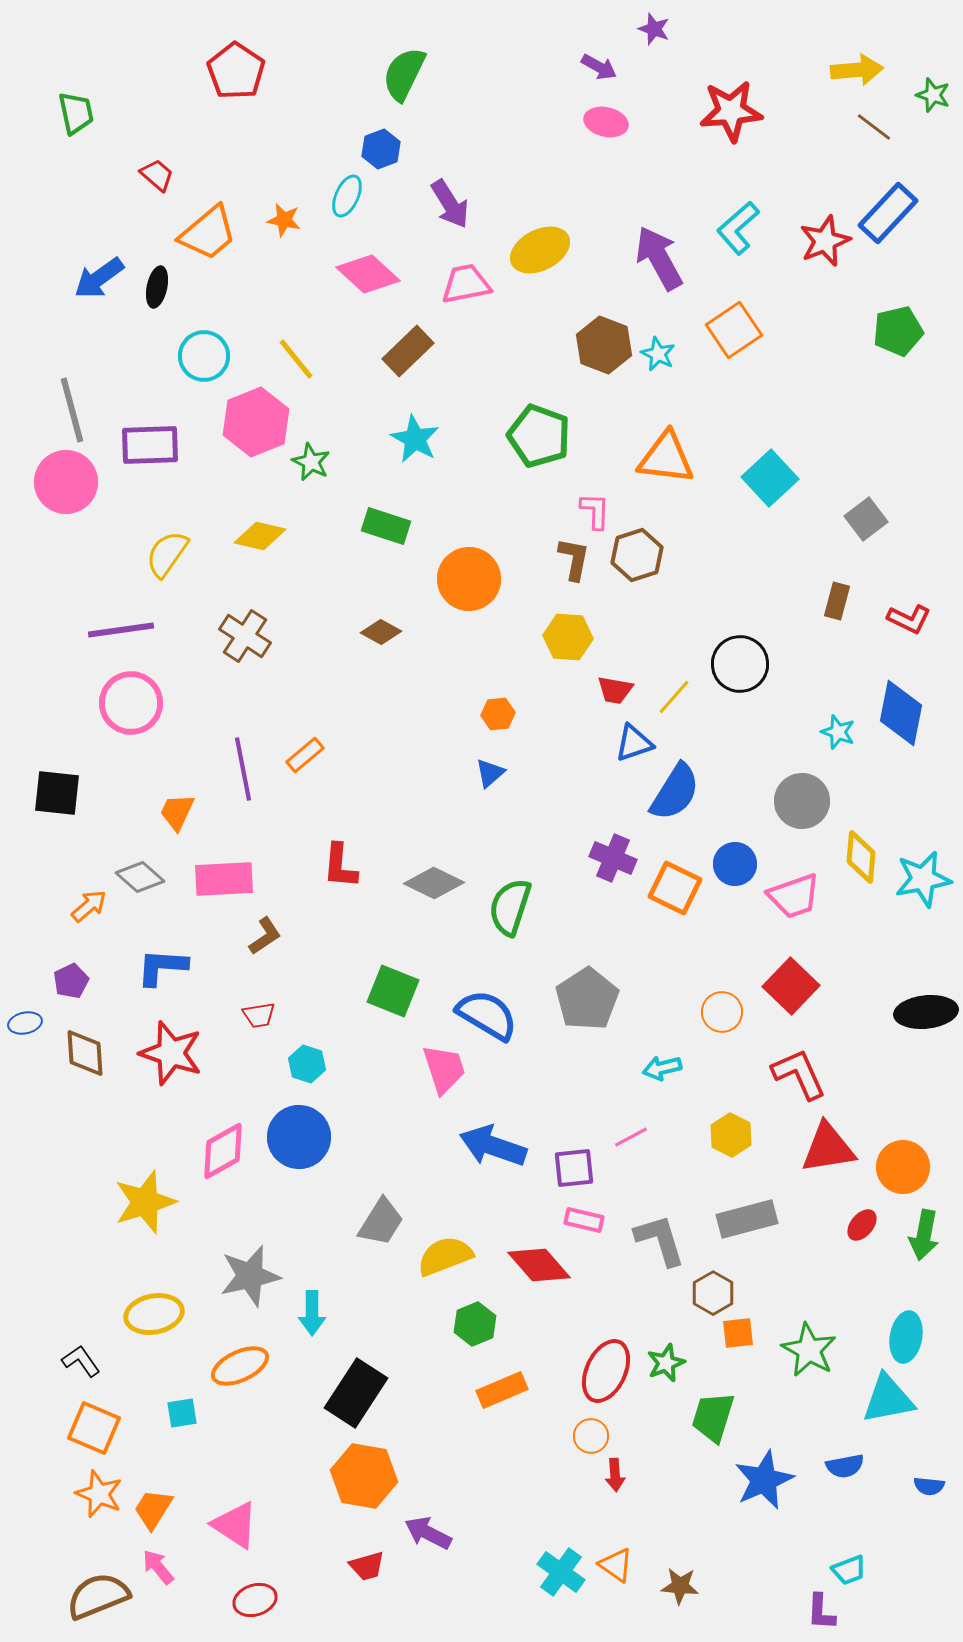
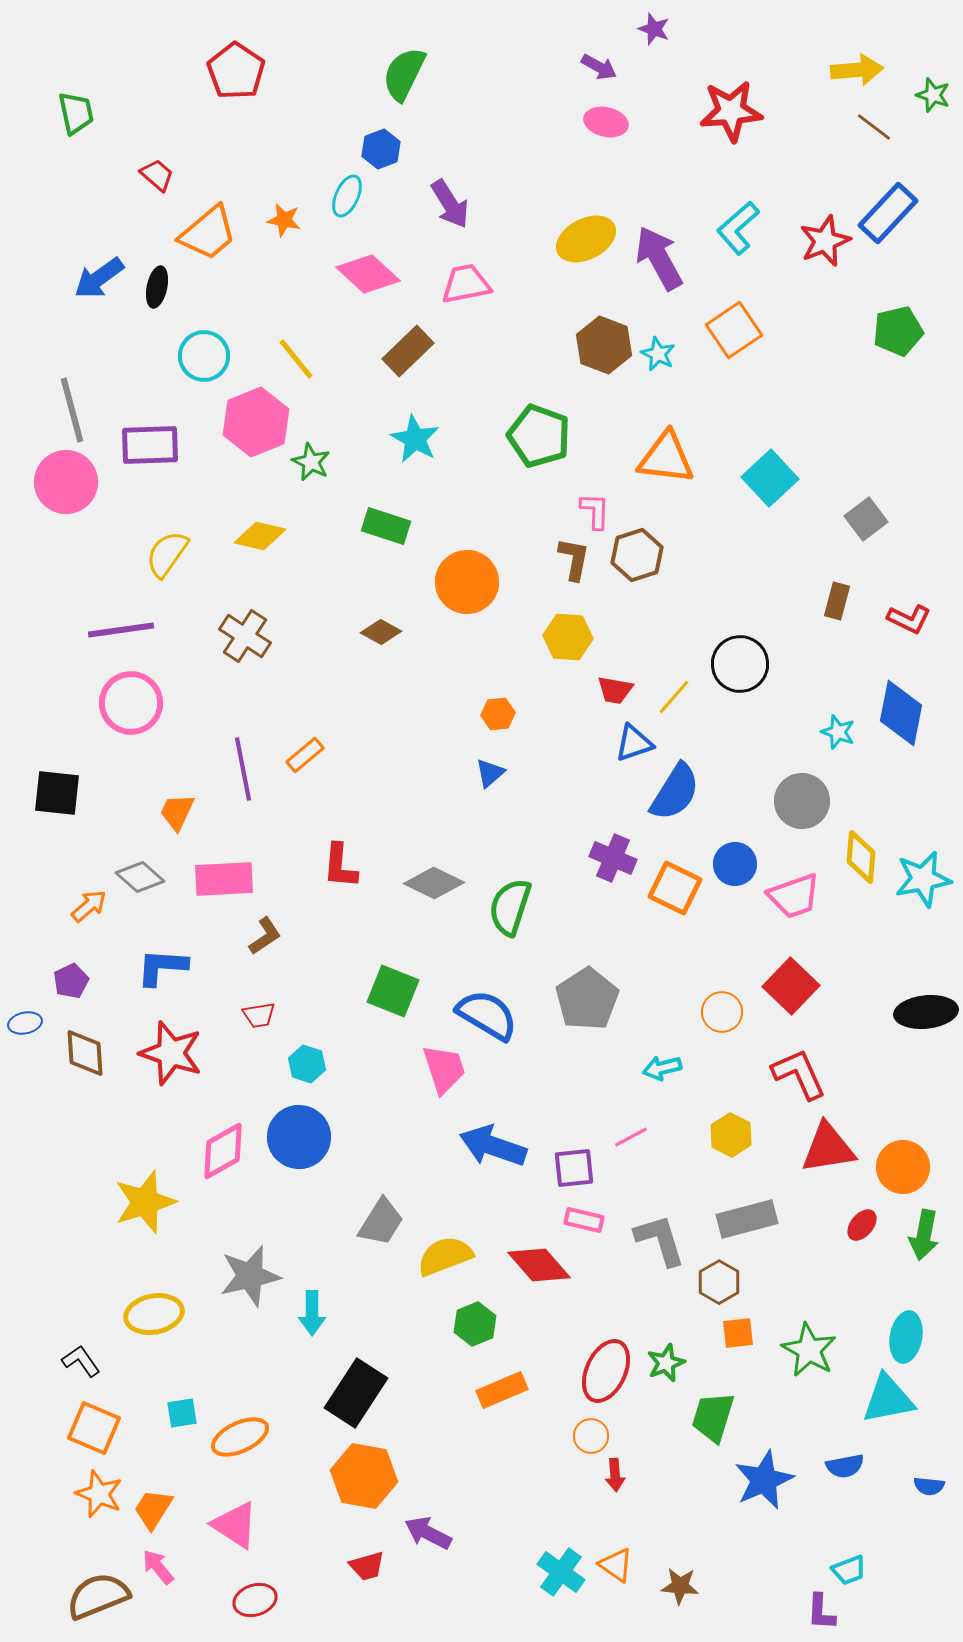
yellow ellipse at (540, 250): moved 46 px right, 11 px up
orange circle at (469, 579): moved 2 px left, 3 px down
brown hexagon at (713, 1293): moved 6 px right, 11 px up
orange ellipse at (240, 1366): moved 71 px down
